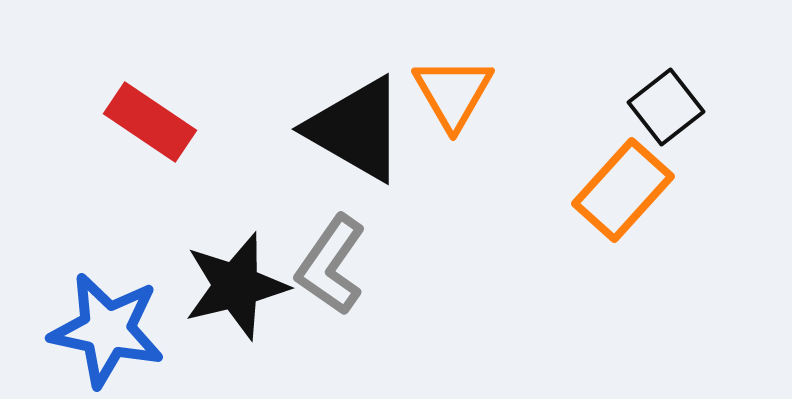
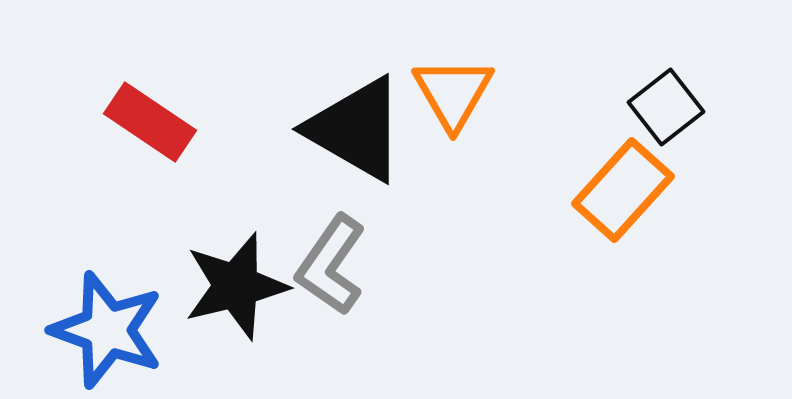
blue star: rotated 8 degrees clockwise
